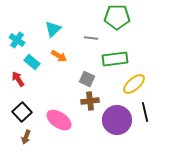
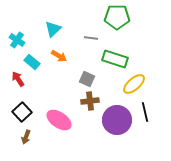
green rectangle: rotated 25 degrees clockwise
